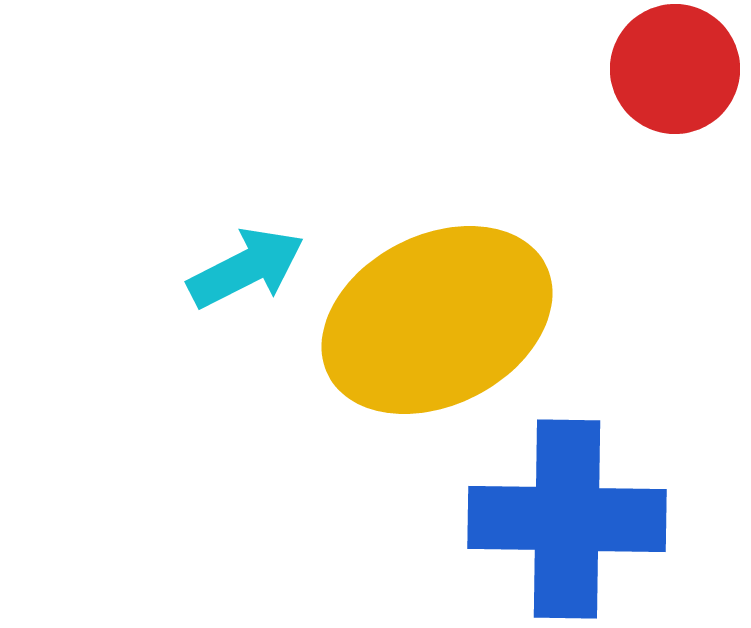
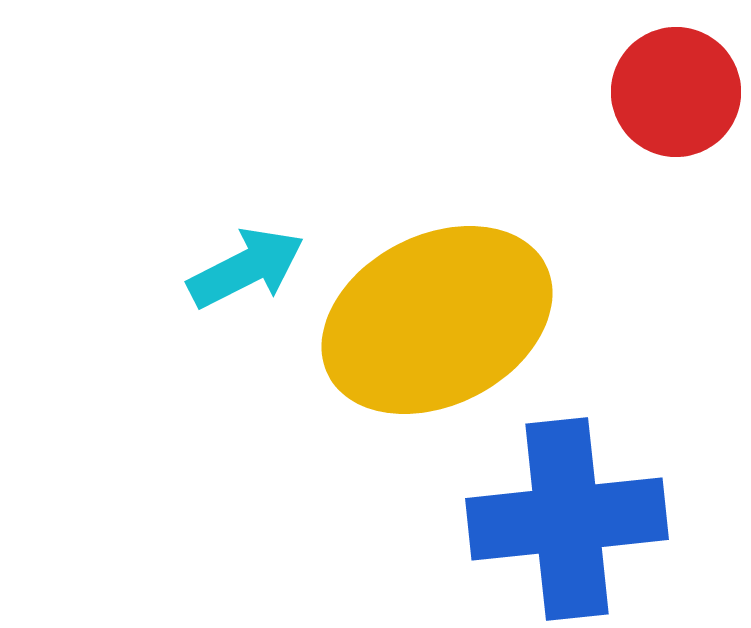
red circle: moved 1 px right, 23 px down
blue cross: rotated 7 degrees counterclockwise
